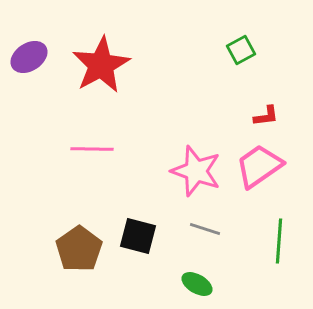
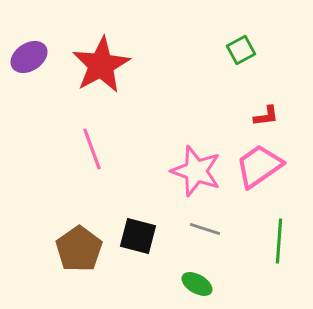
pink line: rotated 69 degrees clockwise
